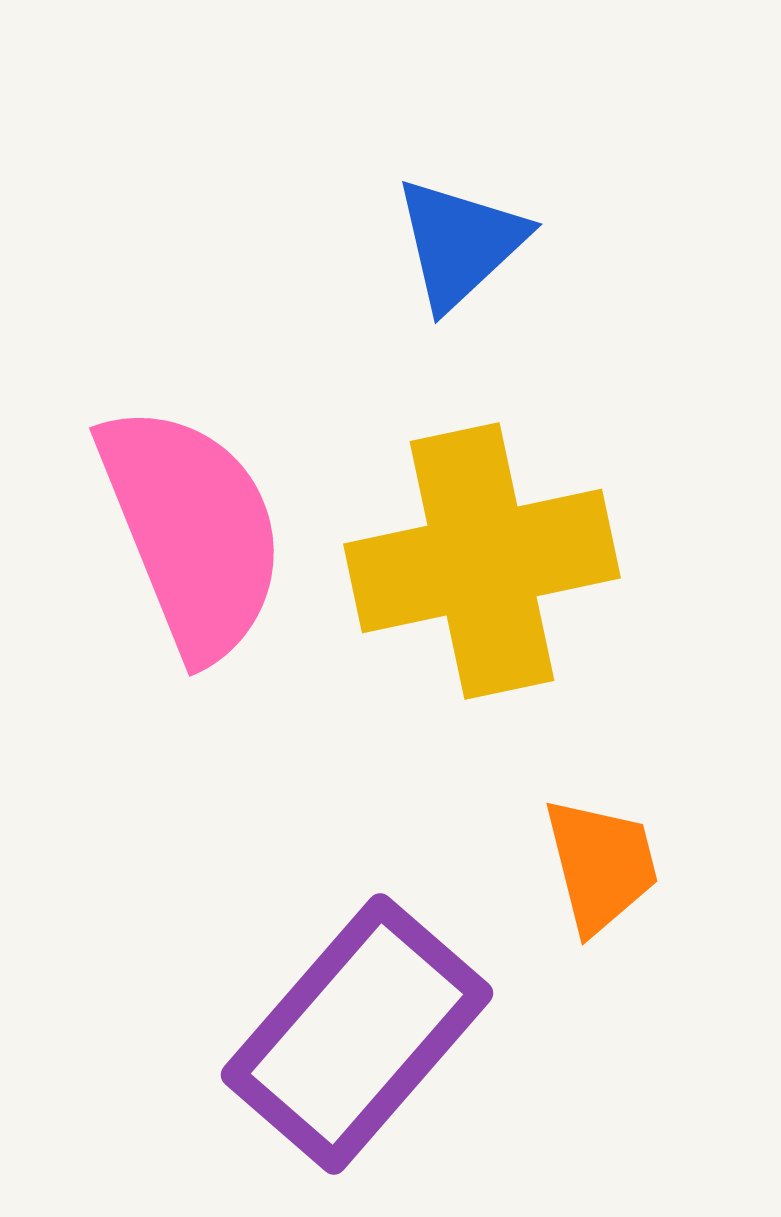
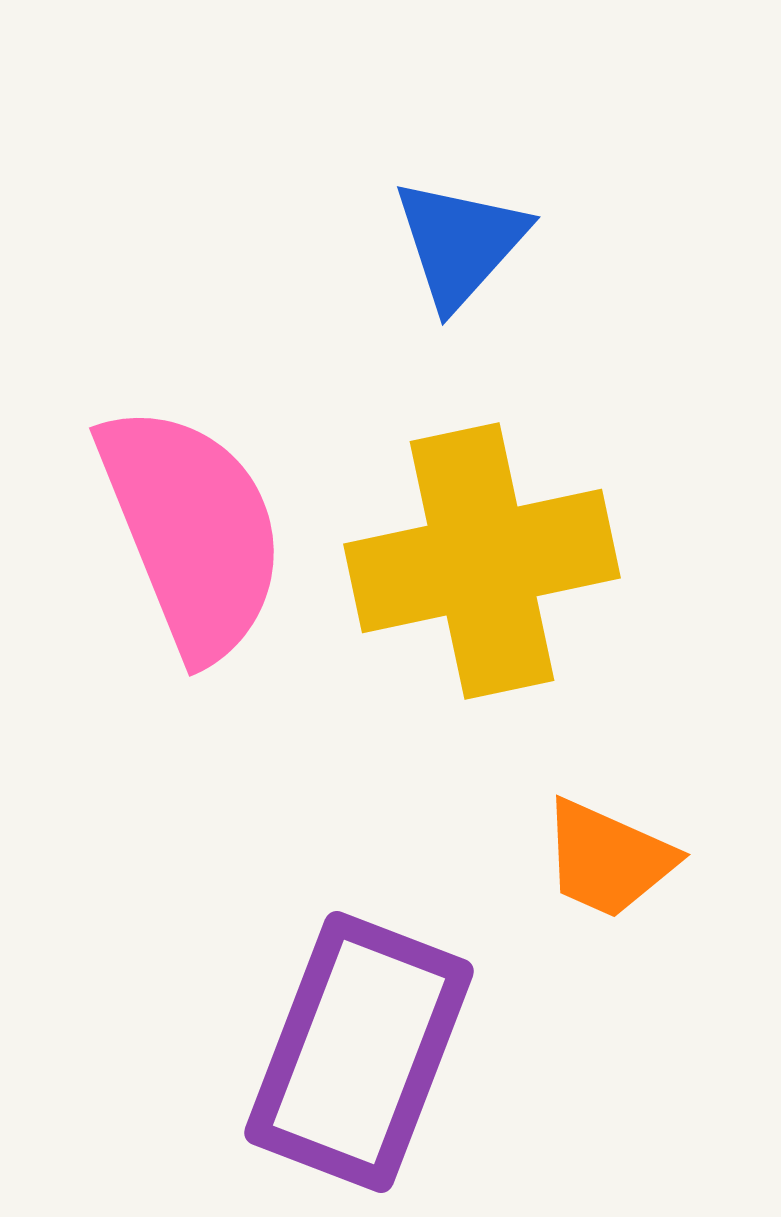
blue triangle: rotated 5 degrees counterclockwise
orange trapezoid: moved 7 px right, 6 px up; rotated 128 degrees clockwise
purple rectangle: moved 2 px right, 18 px down; rotated 20 degrees counterclockwise
